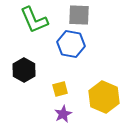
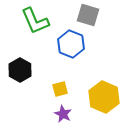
gray square: moved 9 px right; rotated 15 degrees clockwise
green L-shape: moved 1 px right, 1 px down
blue hexagon: rotated 12 degrees clockwise
black hexagon: moved 4 px left
purple star: rotated 18 degrees counterclockwise
